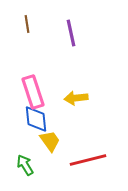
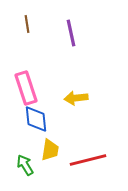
pink rectangle: moved 7 px left, 4 px up
yellow trapezoid: moved 9 px down; rotated 45 degrees clockwise
